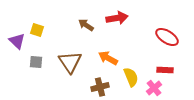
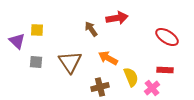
brown arrow: moved 5 px right, 4 px down; rotated 21 degrees clockwise
yellow square: rotated 16 degrees counterclockwise
pink cross: moved 2 px left
